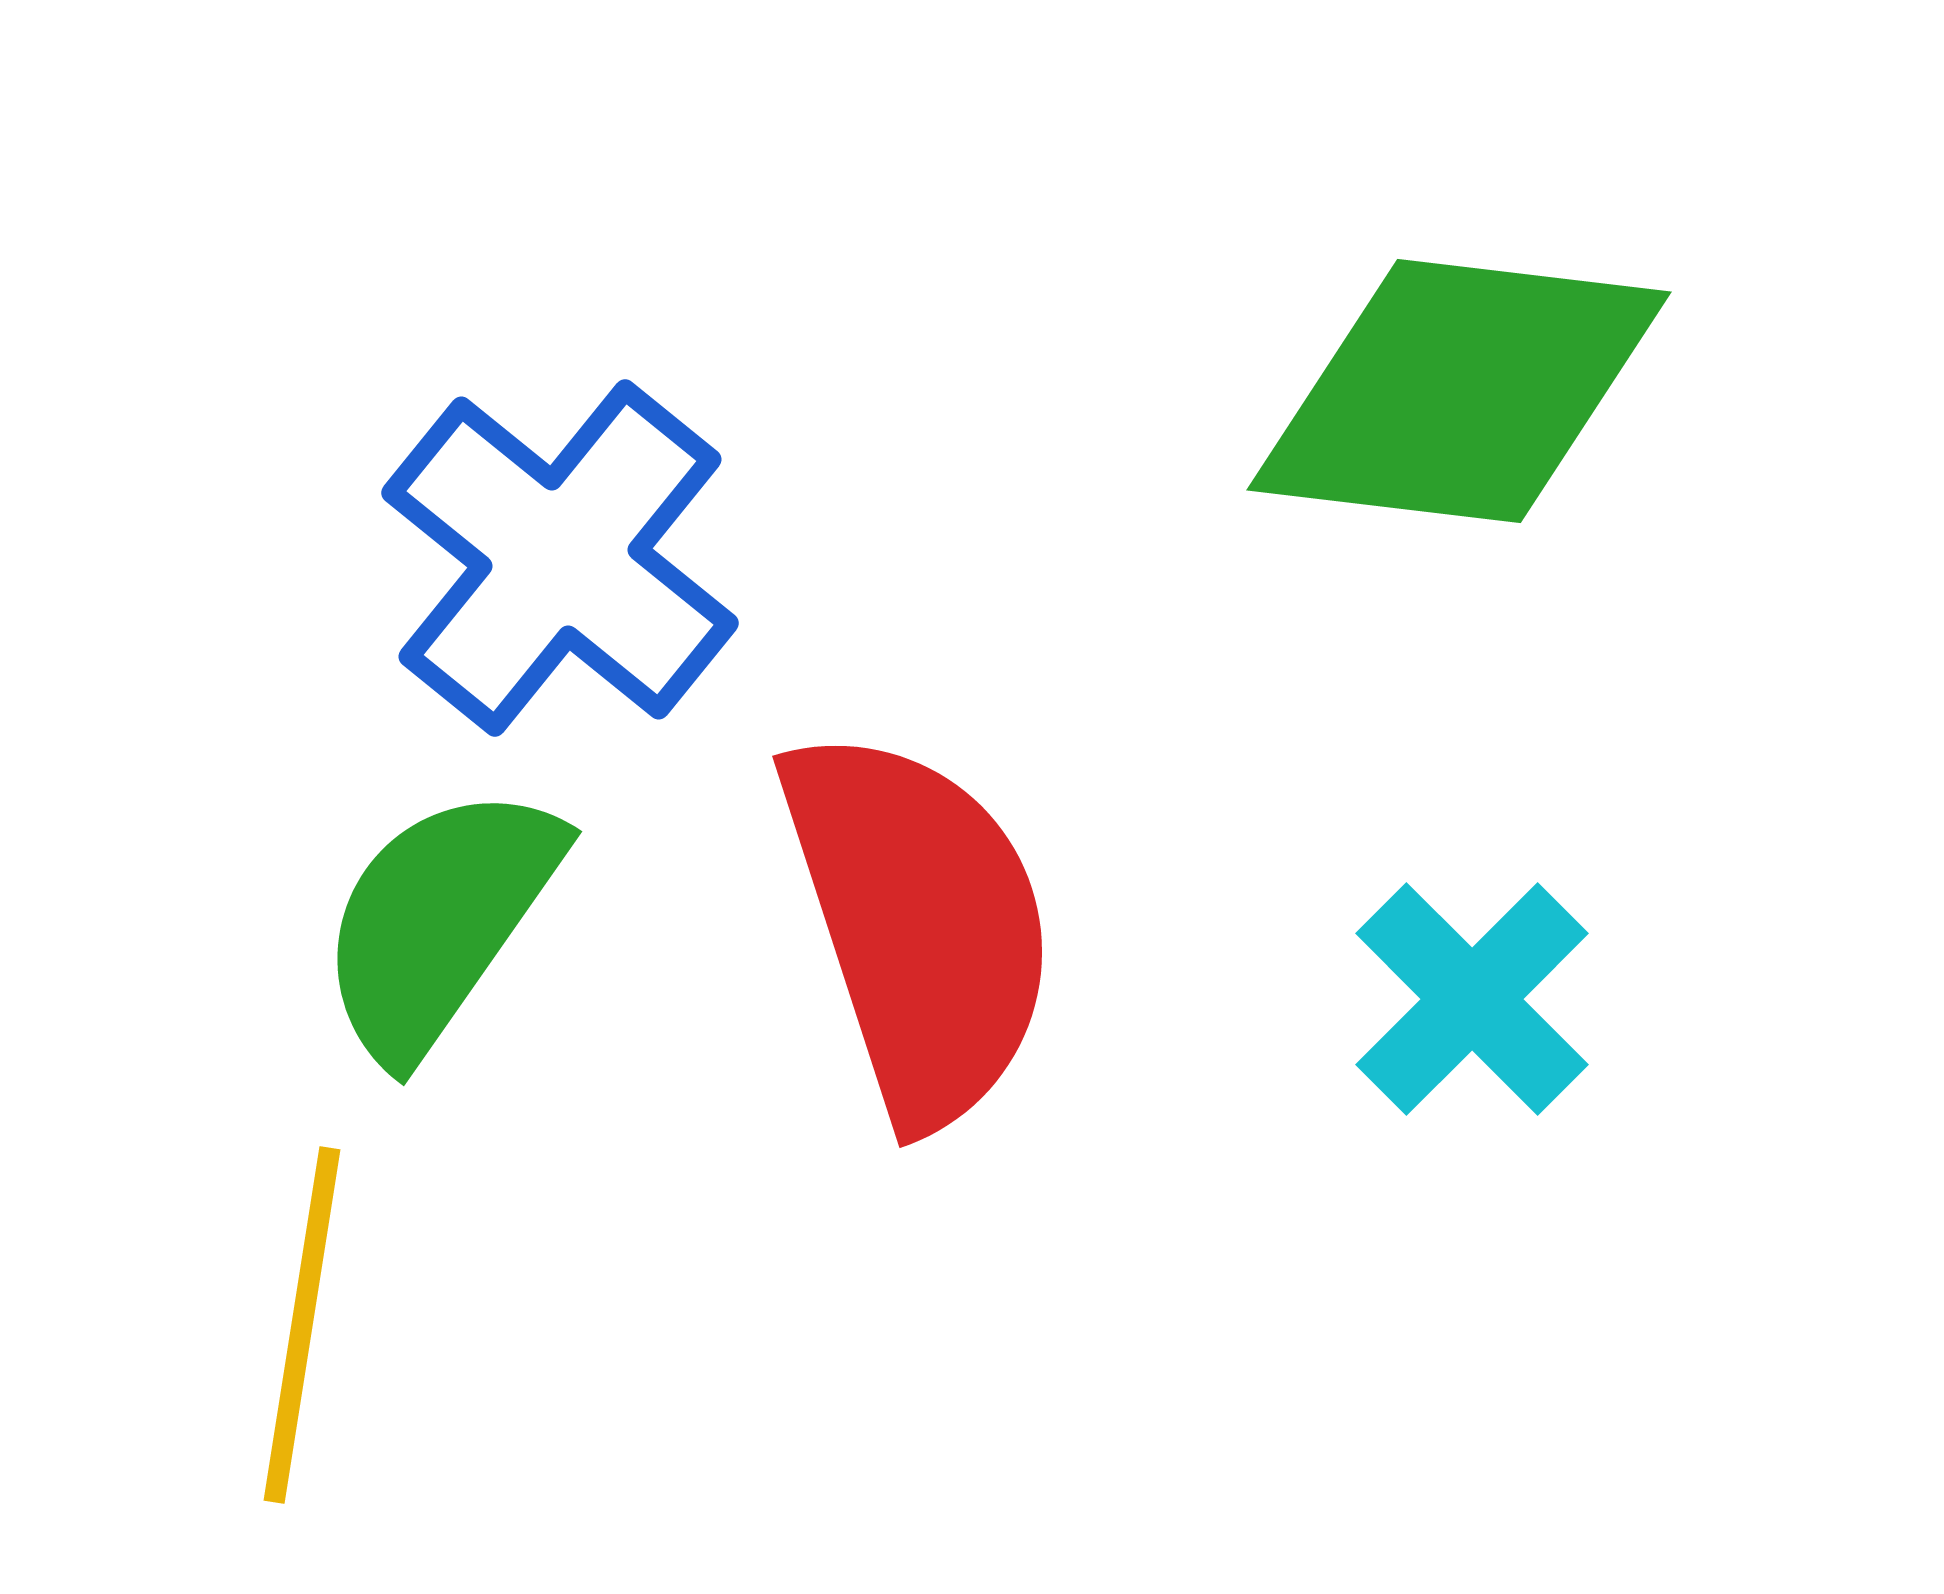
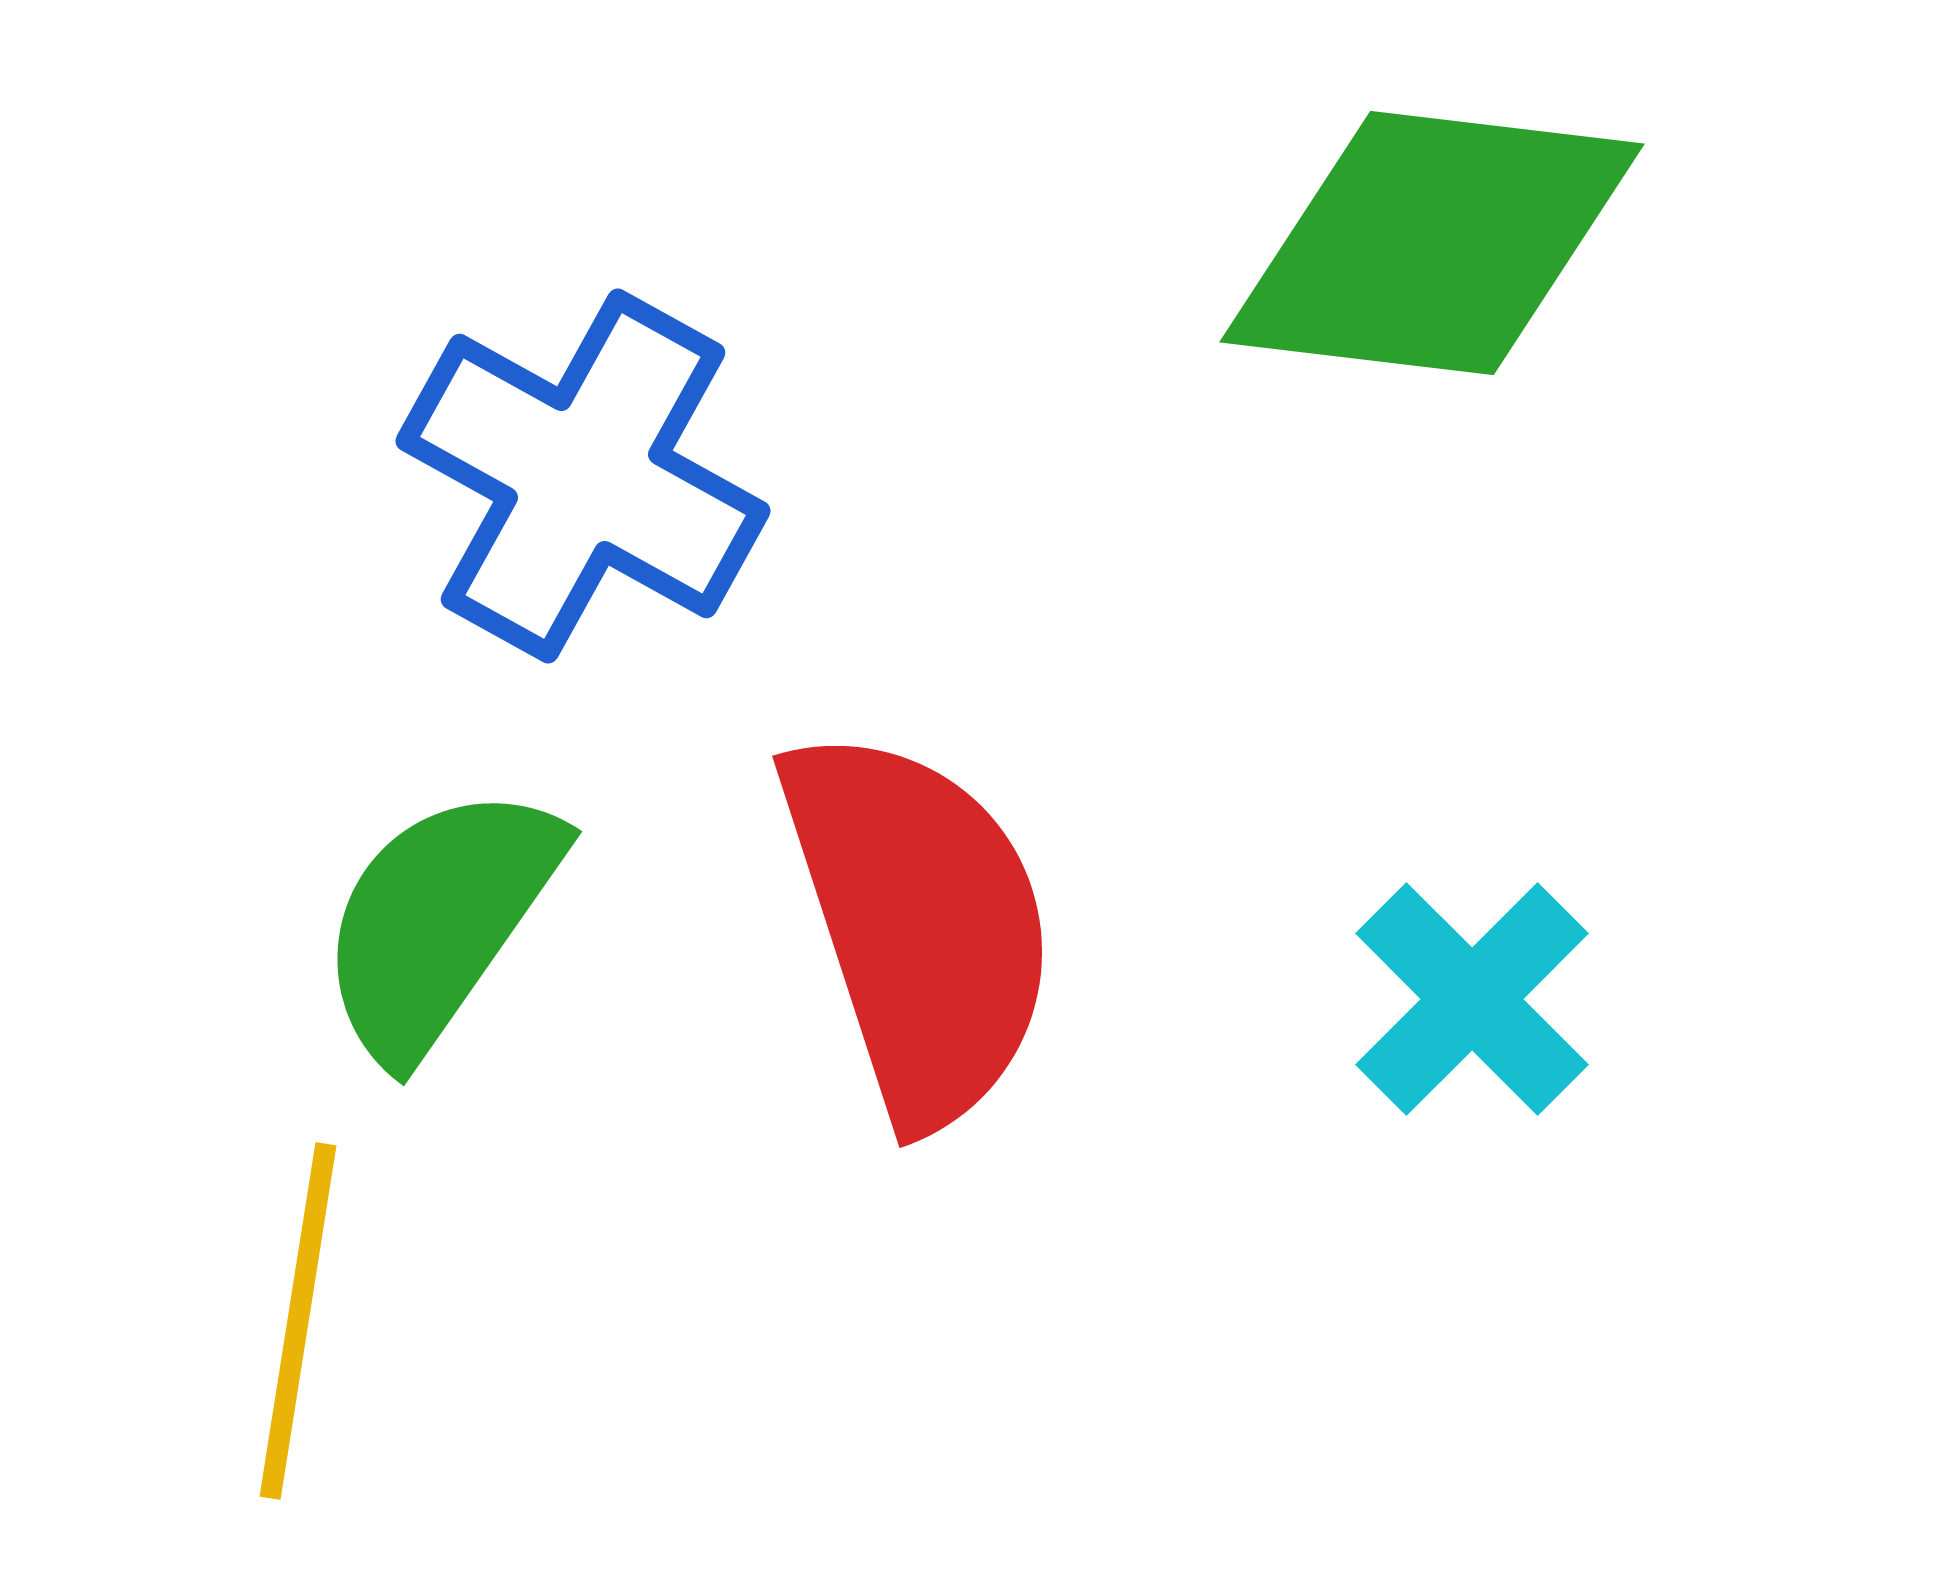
green diamond: moved 27 px left, 148 px up
blue cross: moved 23 px right, 82 px up; rotated 10 degrees counterclockwise
yellow line: moved 4 px left, 4 px up
